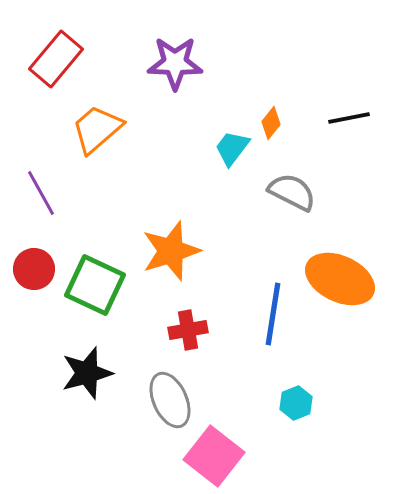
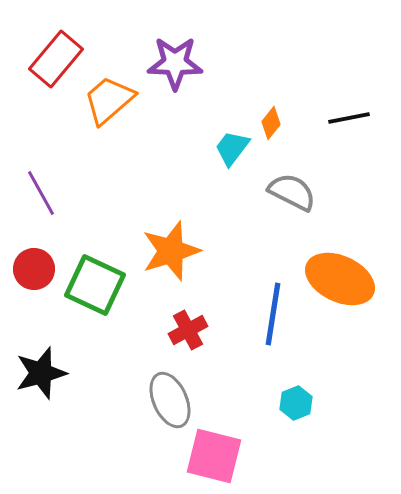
orange trapezoid: moved 12 px right, 29 px up
red cross: rotated 18 degrees counterclockwise
black star: moved 46 px left
pink square: rotated 24 degrees counterclockwise
